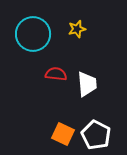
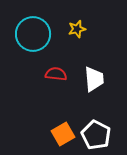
white trapezoid: moved 7 px right, 5 px up
orange square: rotated 35 degrees clockwise
